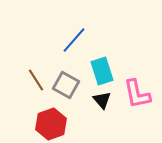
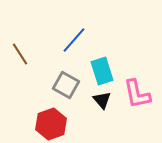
brown line: moved 16 px left, 26 px up
